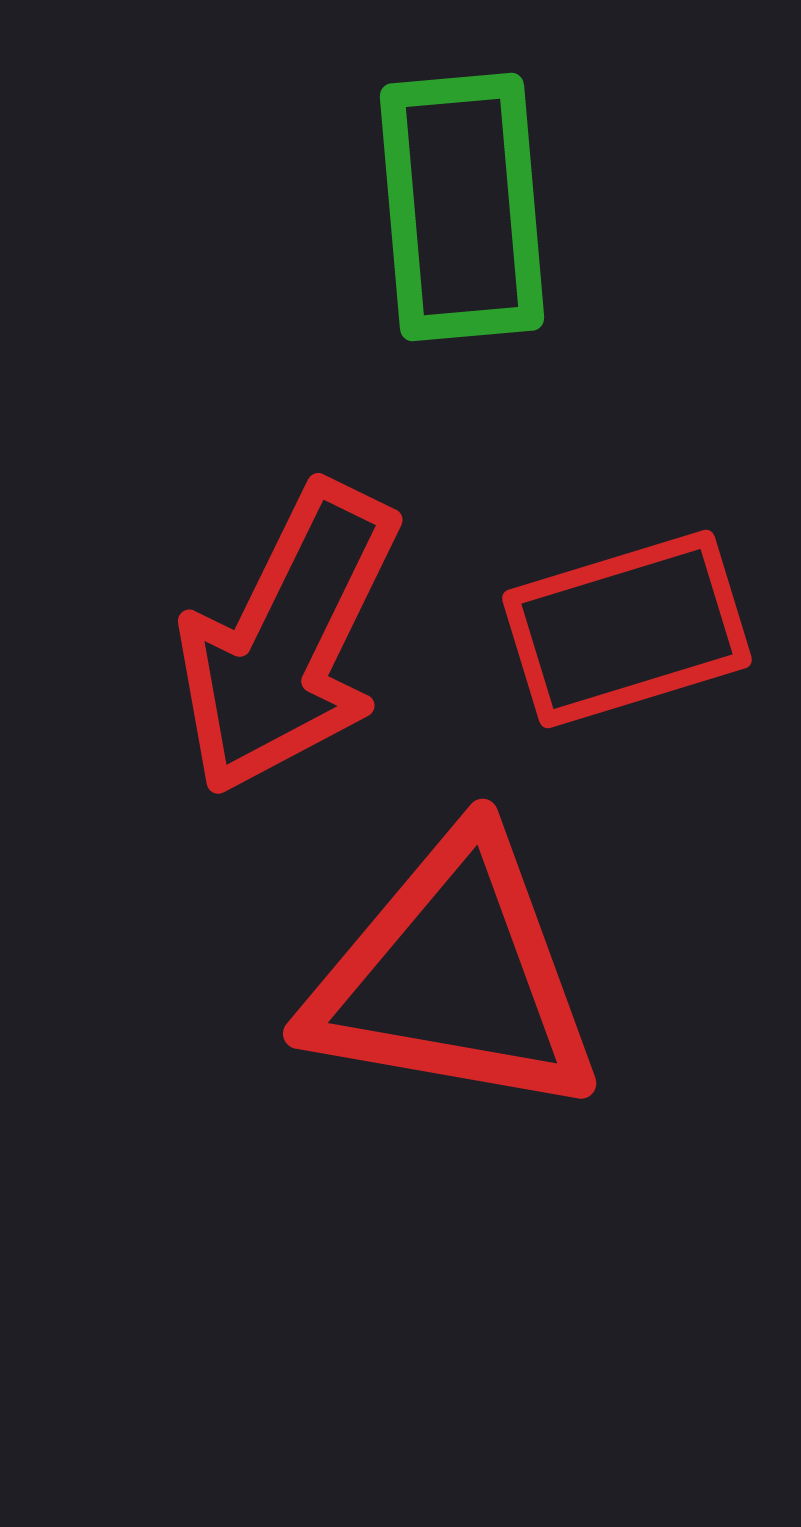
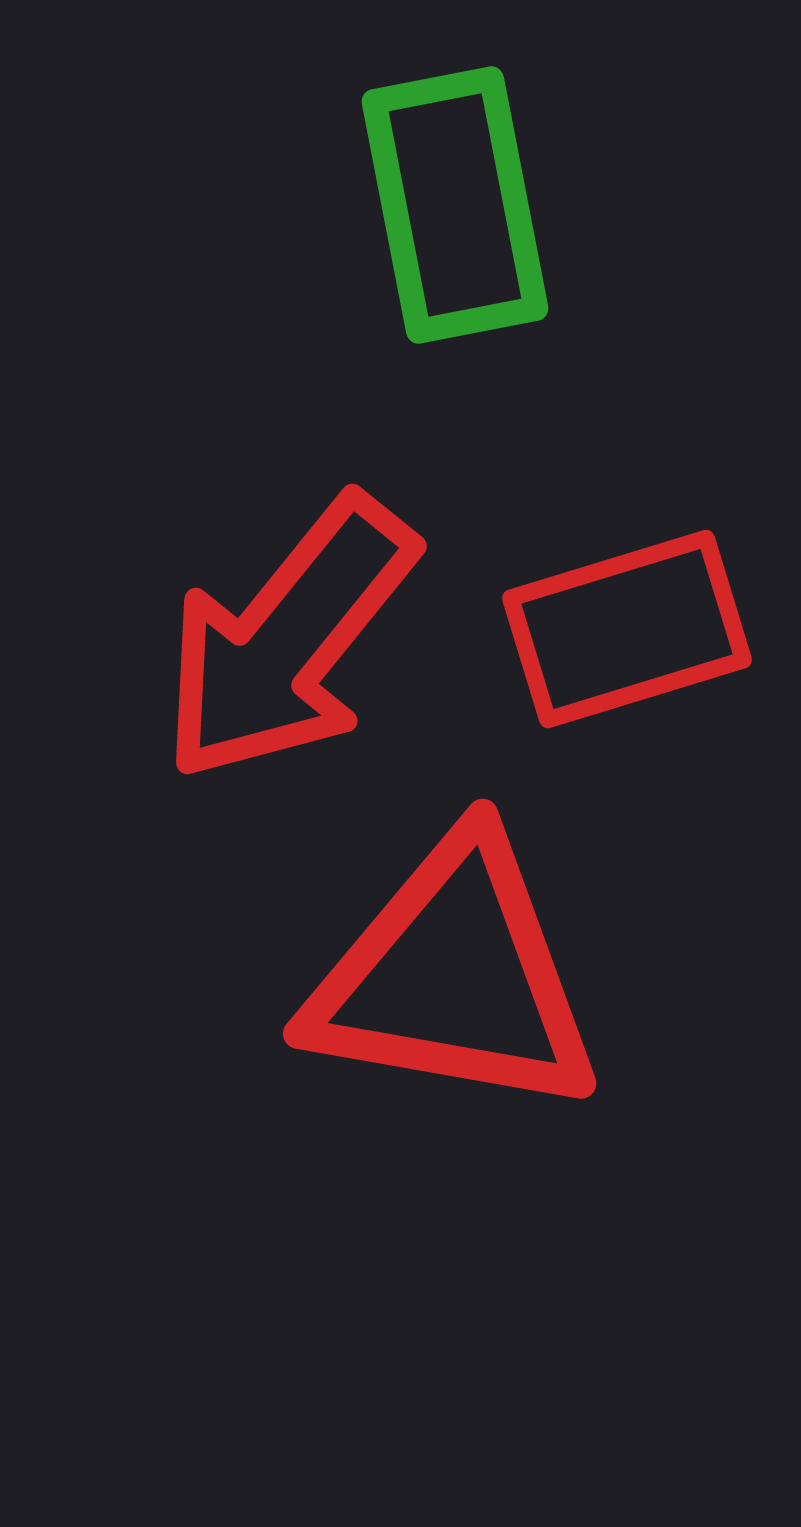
green rectangle: moved 7 px left, 2 px up; rotated 6 degrees counterclockwise
red arrow: rotated 13 degrees clockwise
